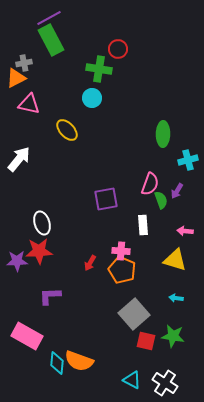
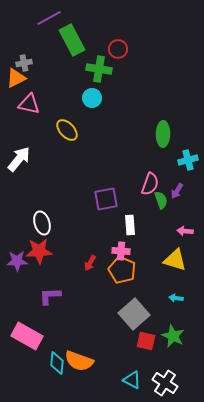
green rectangle: moved 21 px right
white rectangle: moved 13 px left
green star: rotated 15 degrees clockwise
